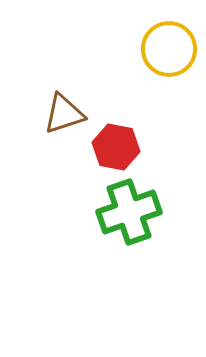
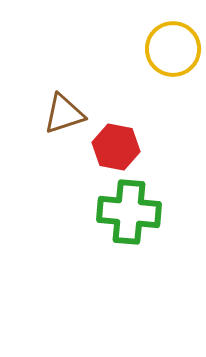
yellow circle: moved 4 px right
green cross: rotated 24 degrees clockwise
